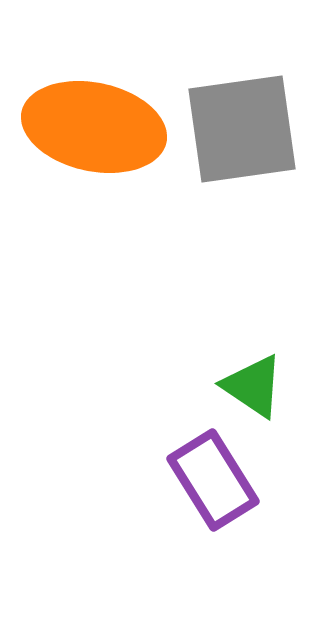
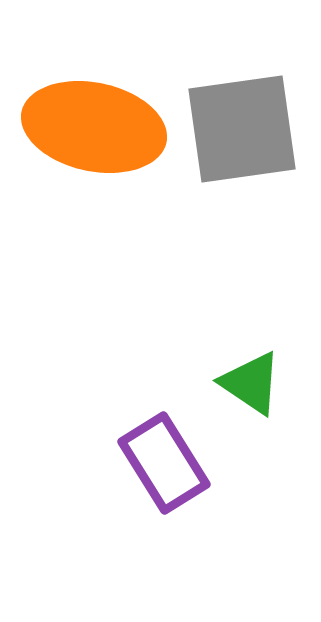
green triangle: moved 2 px left, 3 px up
purple rectangle: moved 49 px left, 17 px up
